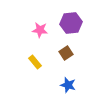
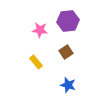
purple hexagon: moved 3 px left, 2 px up
brown square: moved 1 px up
yellow rectangle: moved 1 px right
